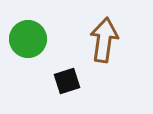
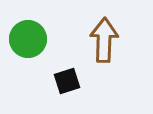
brown arrow: rotated 6 degrees counterclockwise
